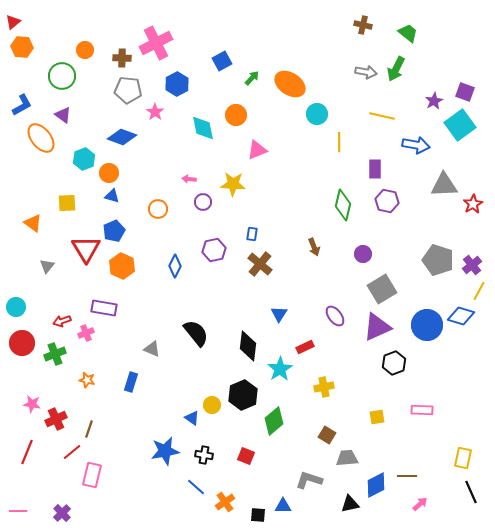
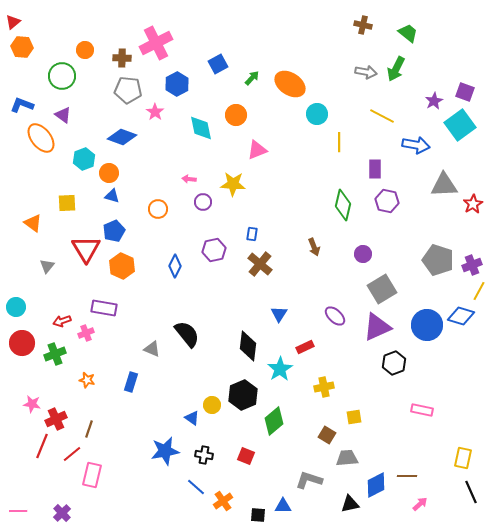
blue square at (222, 61): moved 4 px left, 3 px down
blue L-shape at (22, 105): rotated 130 degrees counterclockwise
yellow line at (382, 116): rotated 15 degrees clockwise
cyan diamond at (203, 128): moved 2 px left
purple cross at (472, 265): rotated 18 degrees clockwise
purple ellipse at (335, 316): rotated 10 degrees counterclockwise
black semicircle at (196, 333): moved 9 px left, 1 px down
pink rectangle at (422, 410): rotated 10 degrees clockwise
yellow square at (377, 417): moved 23 px left
red line at (27, 452): moved 15 px right, 6 px up
red line at (72, 452): moved 2 px down
orange cross at (225, 502): moved 2 px left, 1 px up
